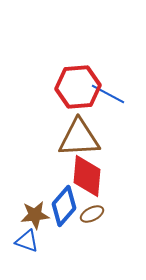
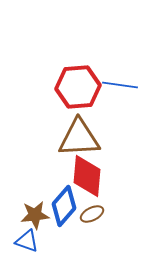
blue line: moved 12 px right, 9 px up; rotated 20 degrees counterclockwise
